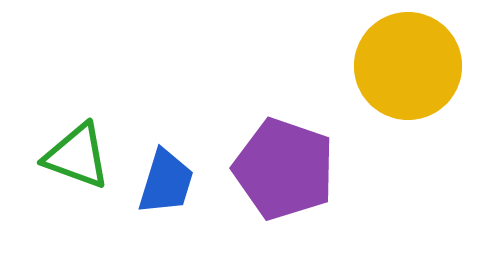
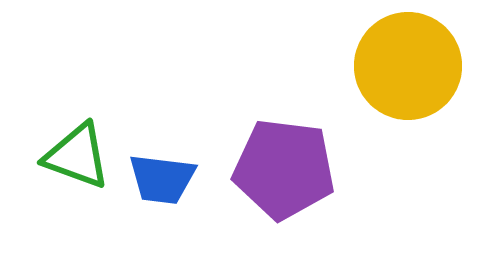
purple pentagon: rotated 12 degrees counterclockwise
blue trapezoid: moved 4 px left, 3 px up; rotated 80 degrees clockwise
